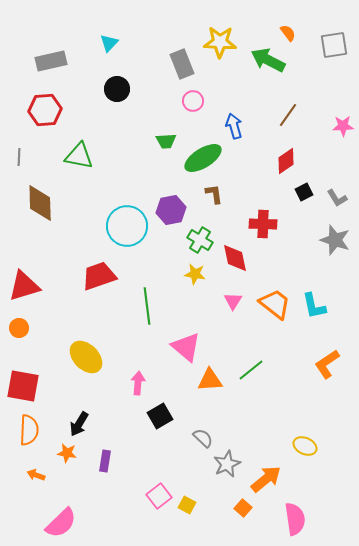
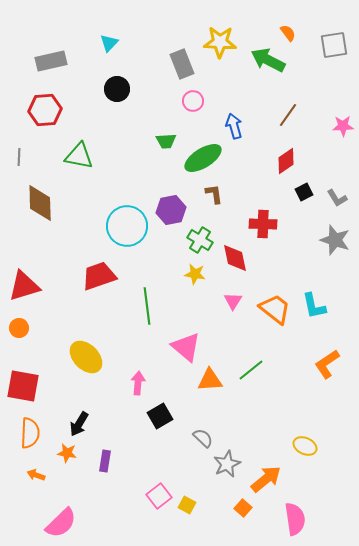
orange trapezoid at (275, 304): moved 5 px down
orange semicircle at (29, 430): moved 1 px right, 3 px down
